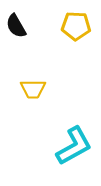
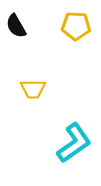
cyan L-shape: moved 3 px up; rotated 6 degrees counterclockwise
